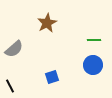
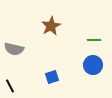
brown star: moved 4 px right, 3 px down
gray semicircle: rotated 54 degrees clockwise
